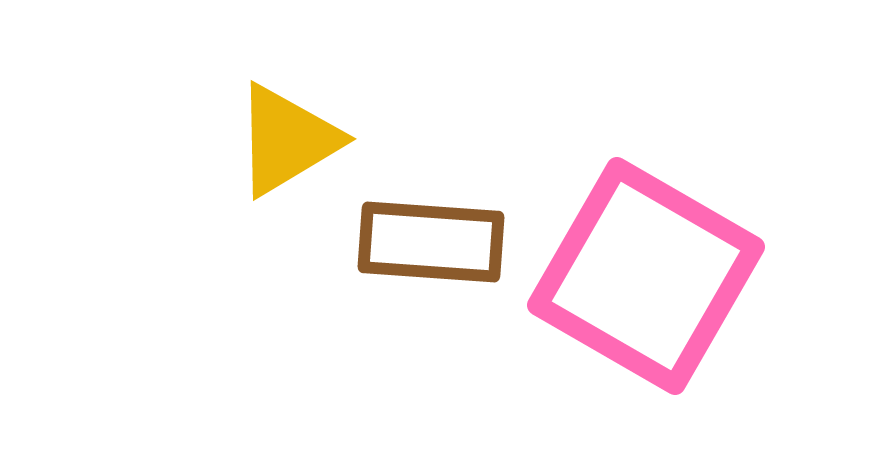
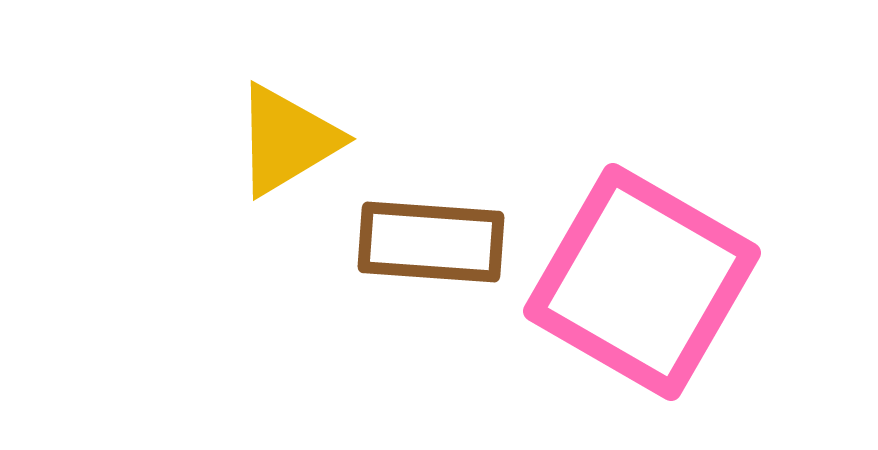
pink square: moved 4 px left, 6 px down
